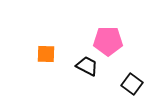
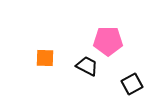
orange square: moved 1 px left, 4 px down
black square: rotated 25 degrees clockwise
